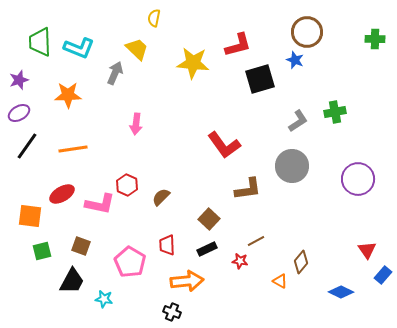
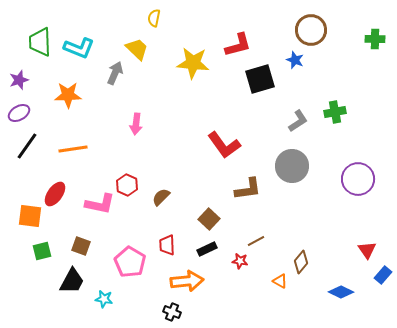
brown circle at (307, 32): moved 4 px right, 2 px up
red ellipse at (62, 194): moved 7 px left; rotated 25 degrees counterclockwise
